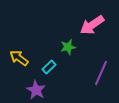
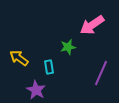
cyan rectangle: rotated 56 degrees counterclockwise
